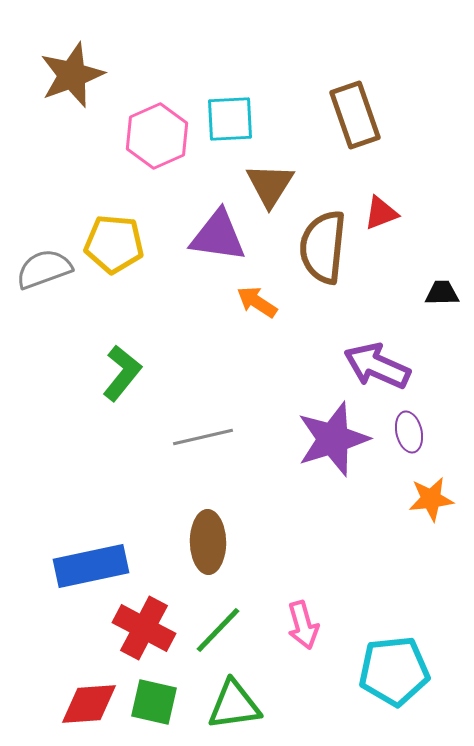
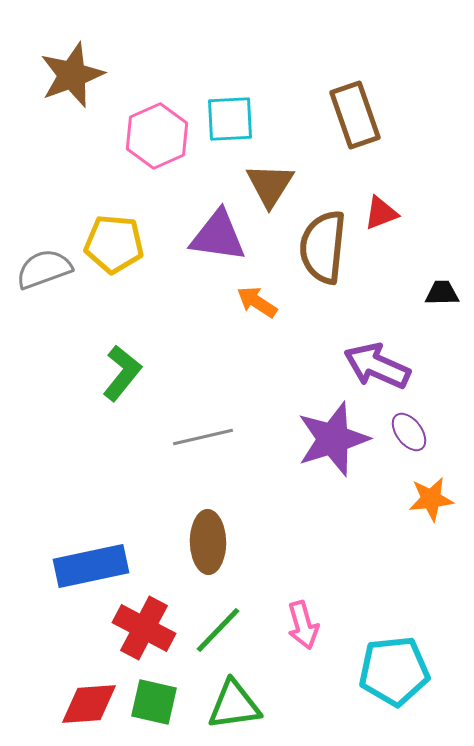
purple ellipse: rotated 24 degrees counterclockwise
